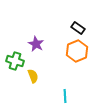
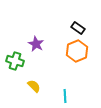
yellow semicircle: moved 1 px right, 10 px down; rotated 24 degrees counterclockwise
